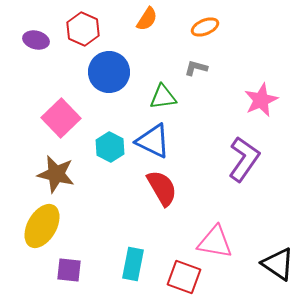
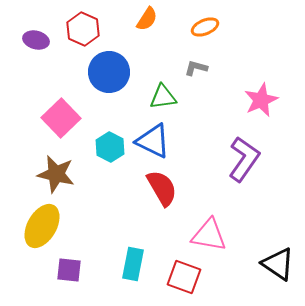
pink triangle: moved 6 px left, 7 px up
